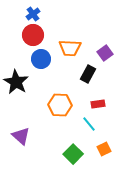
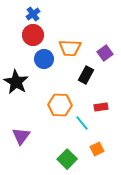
blue circle: moved 3 px right
black rectangle: moved 2 px left, 1 px down
red rectangle: moved 3 px right, 3 px down
cyan line: moved 7 px left, 1 px up
purple triangle: rotated 24 degrees clockwise
orange square: moved 7 px left
green square: moved 6 px left, 5 px down
